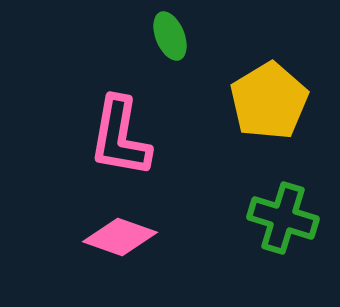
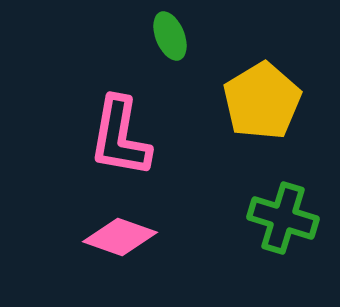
yellow pentagon: moved 7 px left
